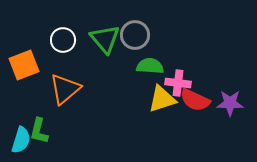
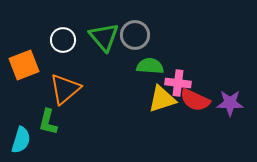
green triangle: moved 1 px left, 2 px up
green L-shape: moved 9 px right, 9 px up
